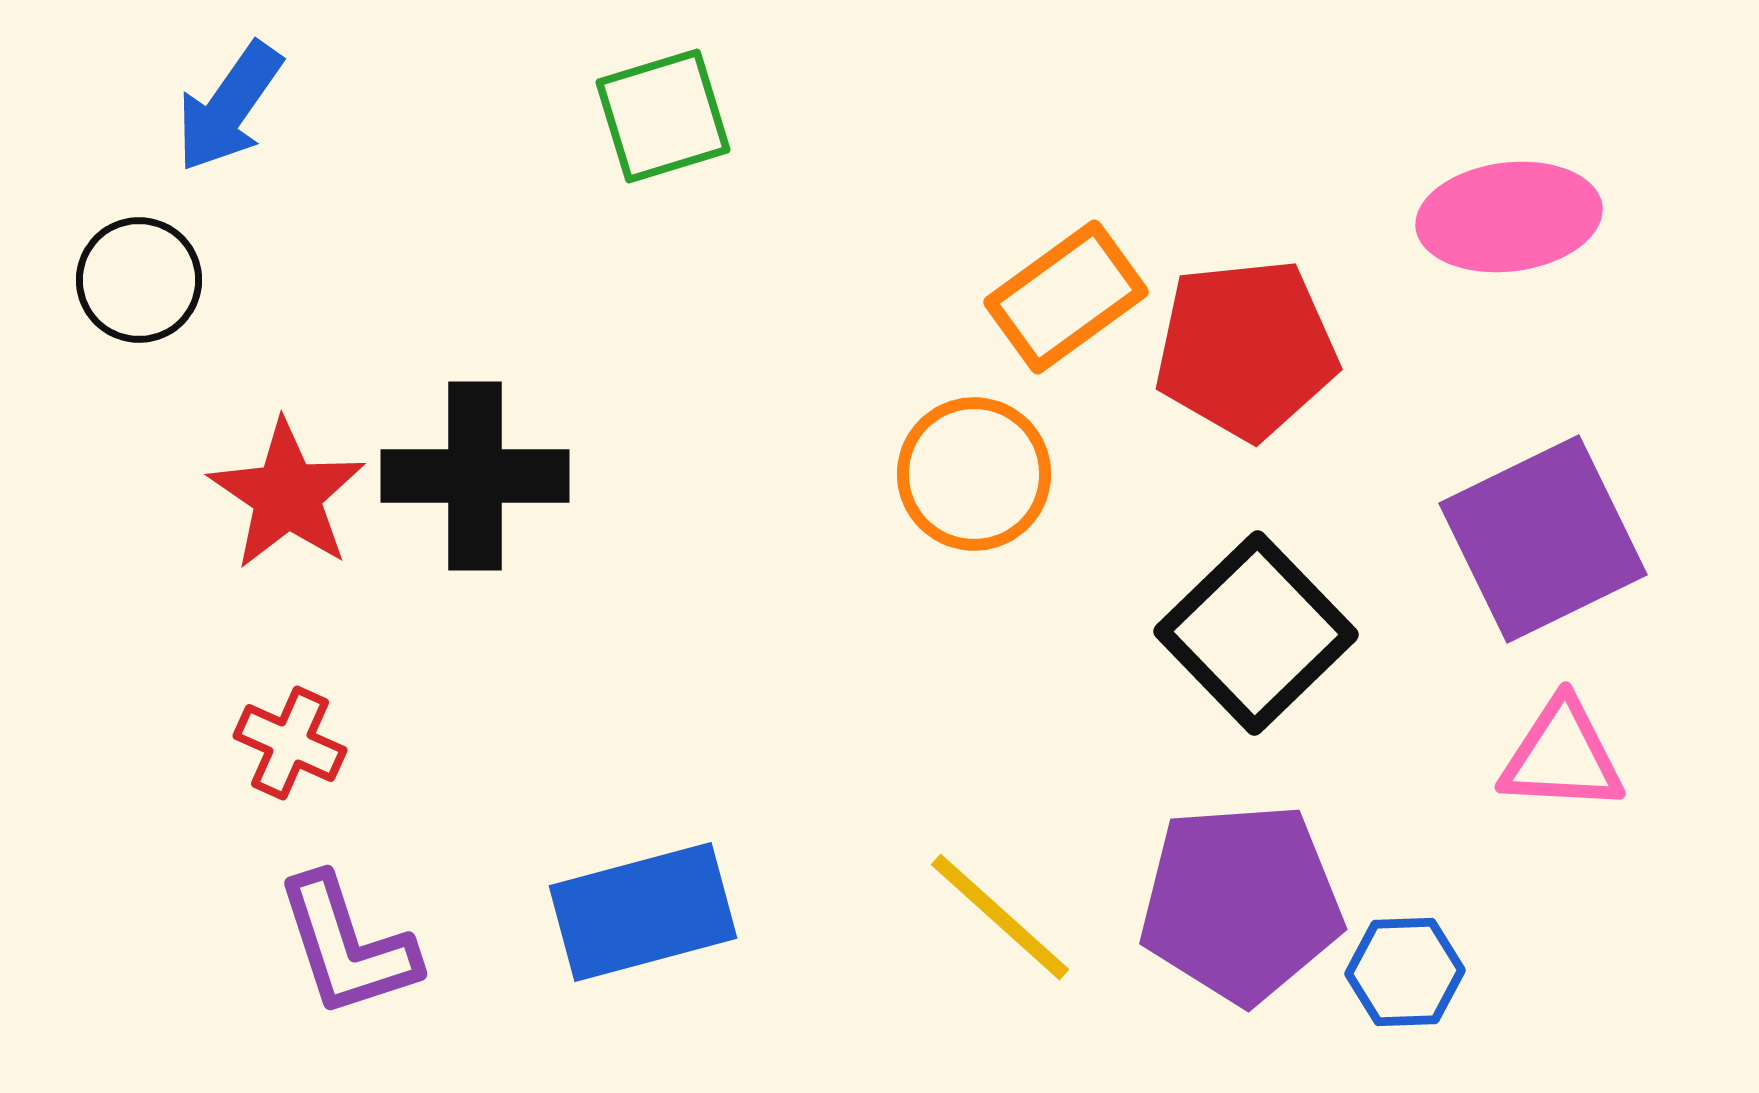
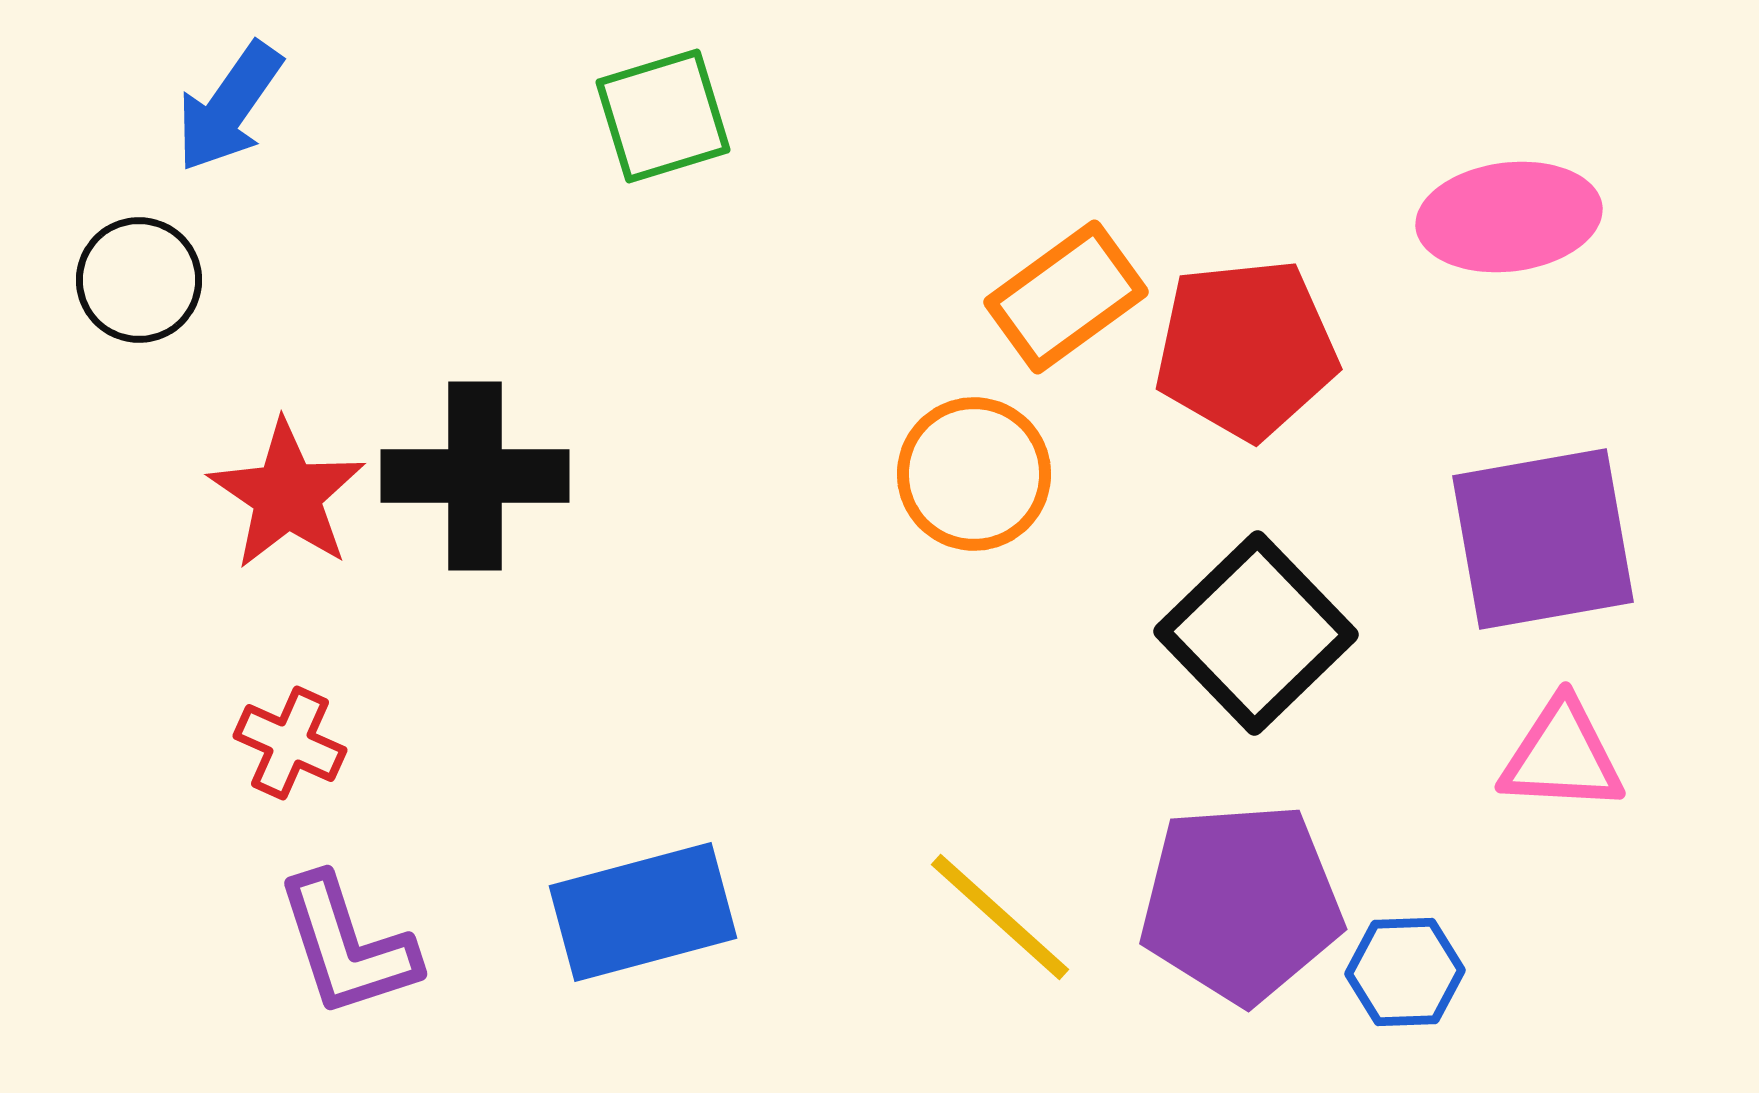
purple square: rotated 16 degrees clockwise
